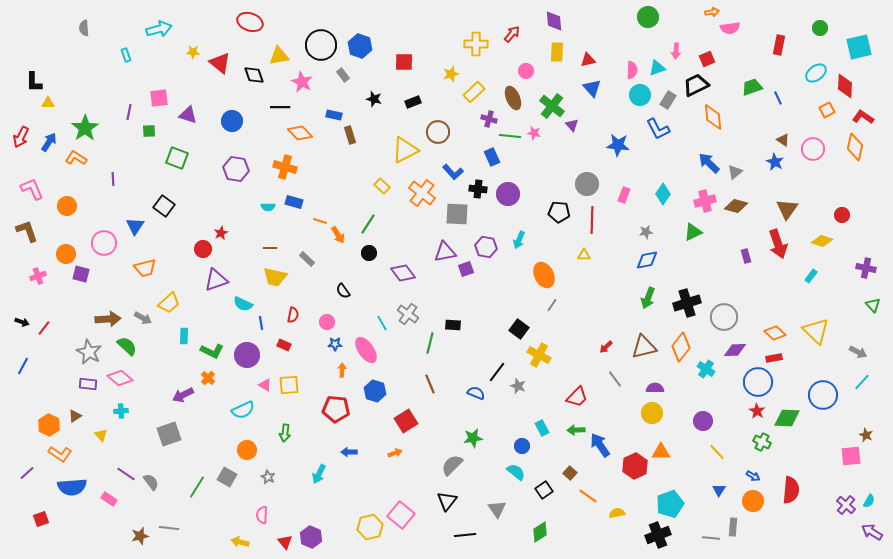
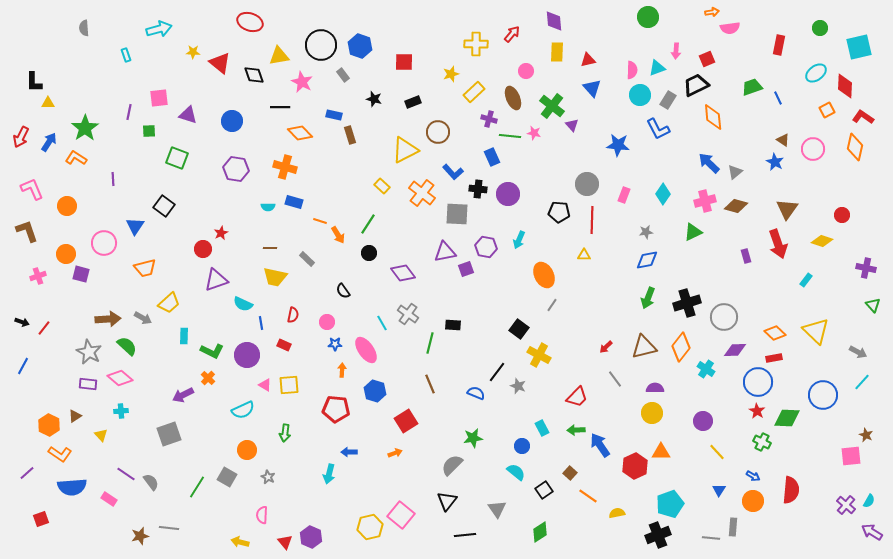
cyan rectangle at (811, 276): moved 5 px left, 4 px down
cyan arrow at (319, 474): moved 10 px right; rotated 12 degrees counterclockwise
